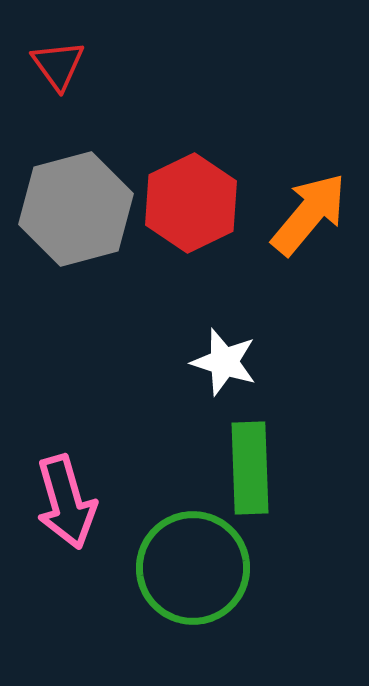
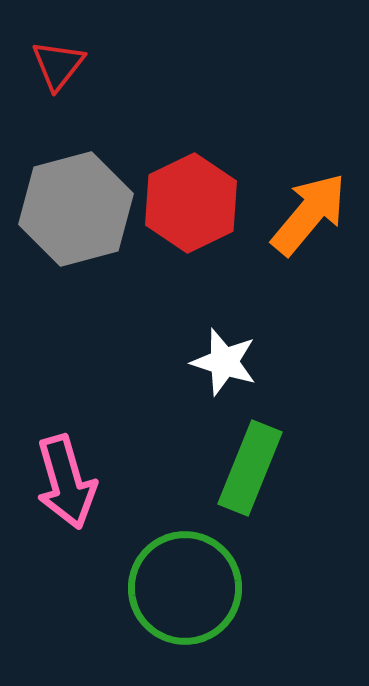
red triangle: rotated 14 degrees clockwise
green rectangle: rotated 24 degrees clockwise
pink arrow: moved 20 px up
green circle: moved 8 px left, 20 px down
